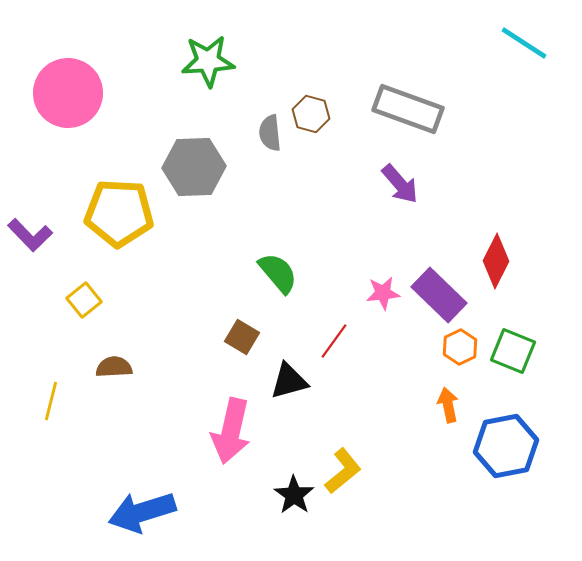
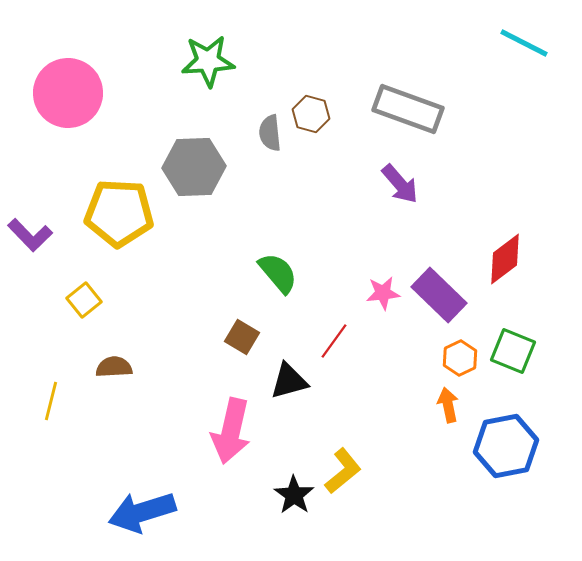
cyan line: rotated 6 degrees counterclockwise
red diamond: moved 9 px right, 2 px up; rotated 26 degrees clockwise
orange hexagon: moved 11 px down
